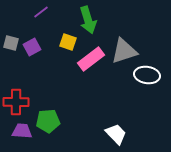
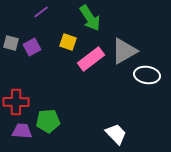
green arrow: moved 2 px right, 2 px up; rotated 16 degrees counterclockwise
gray triangle: rotated 12 degrees counterclockwise
